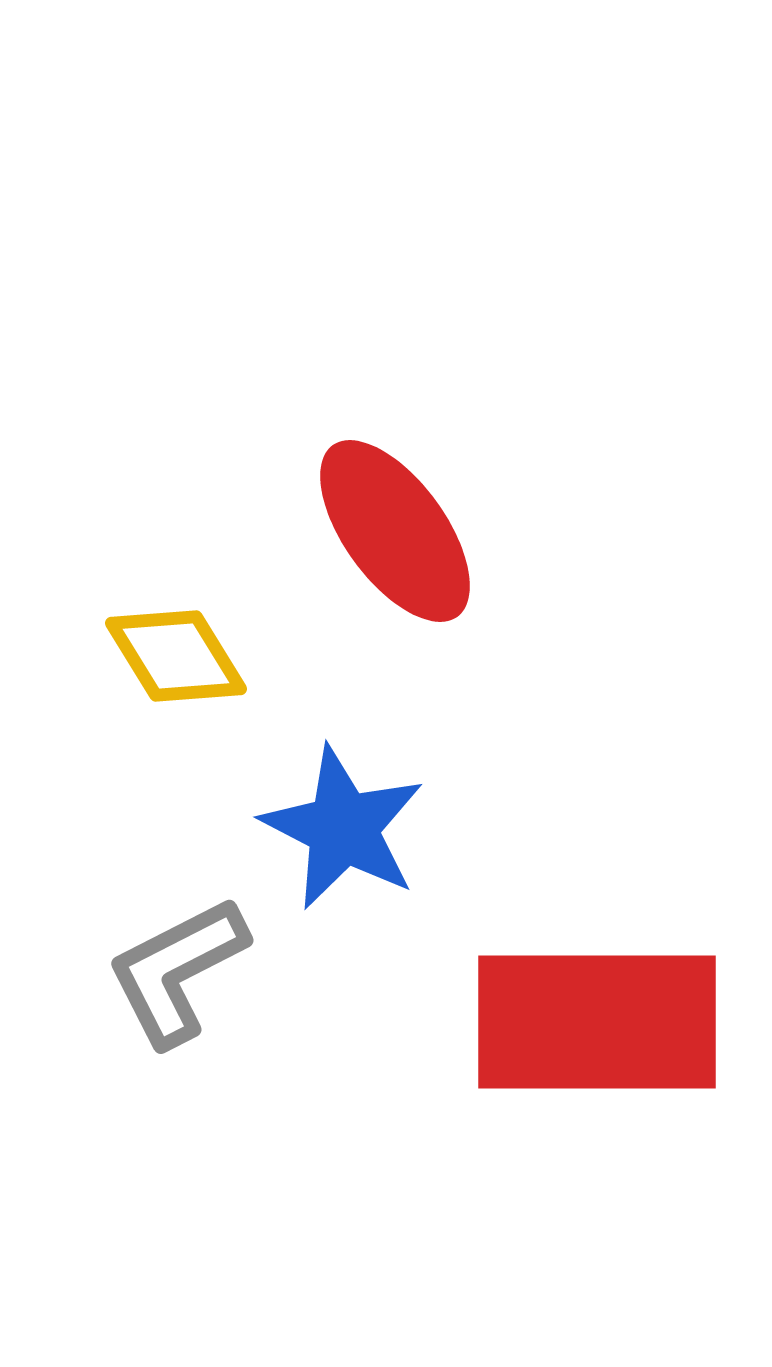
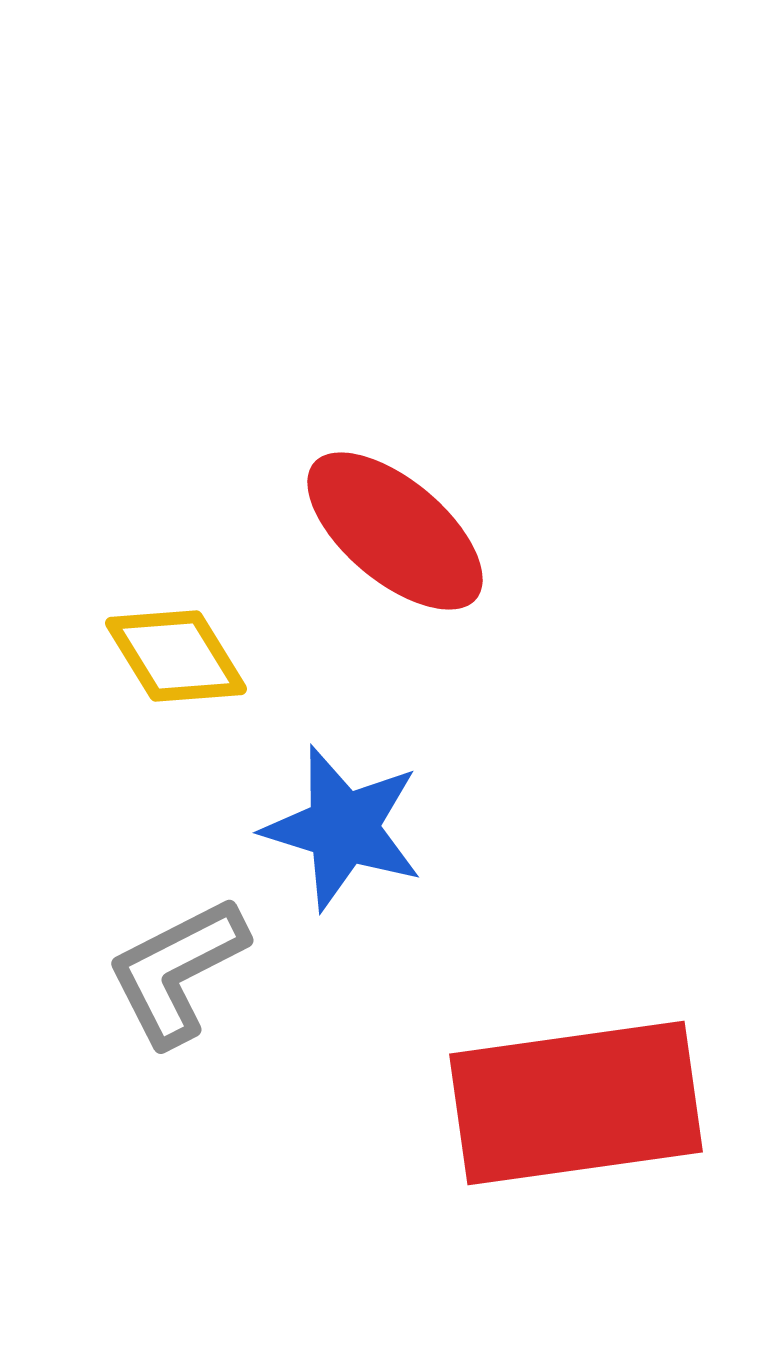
red ellipse: rotated 14 degrees counterclockwise
blue star: rotated 10 degrees counterclockwise
red rectangle: moved 21 px left, 81 px down; rotated 8 degrees counterclockwise
